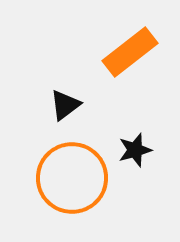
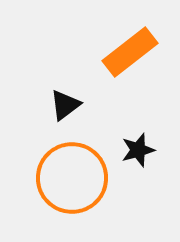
black star: moved 3 px right
